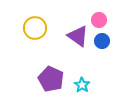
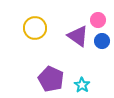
pink circle: moved 1 px left
